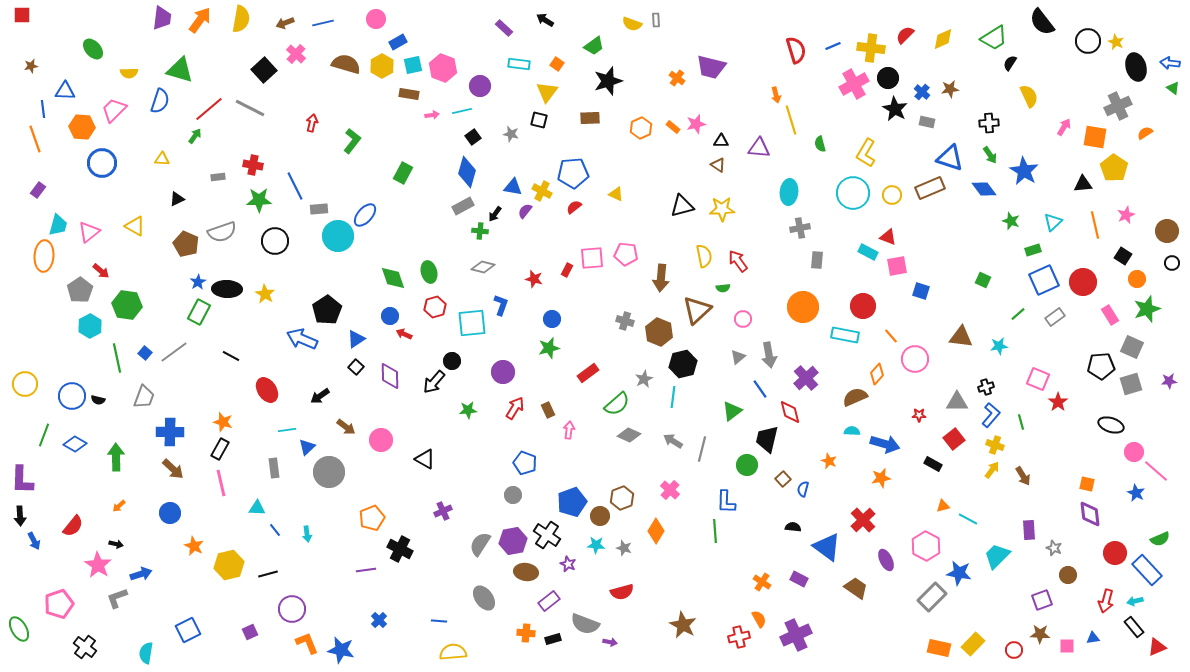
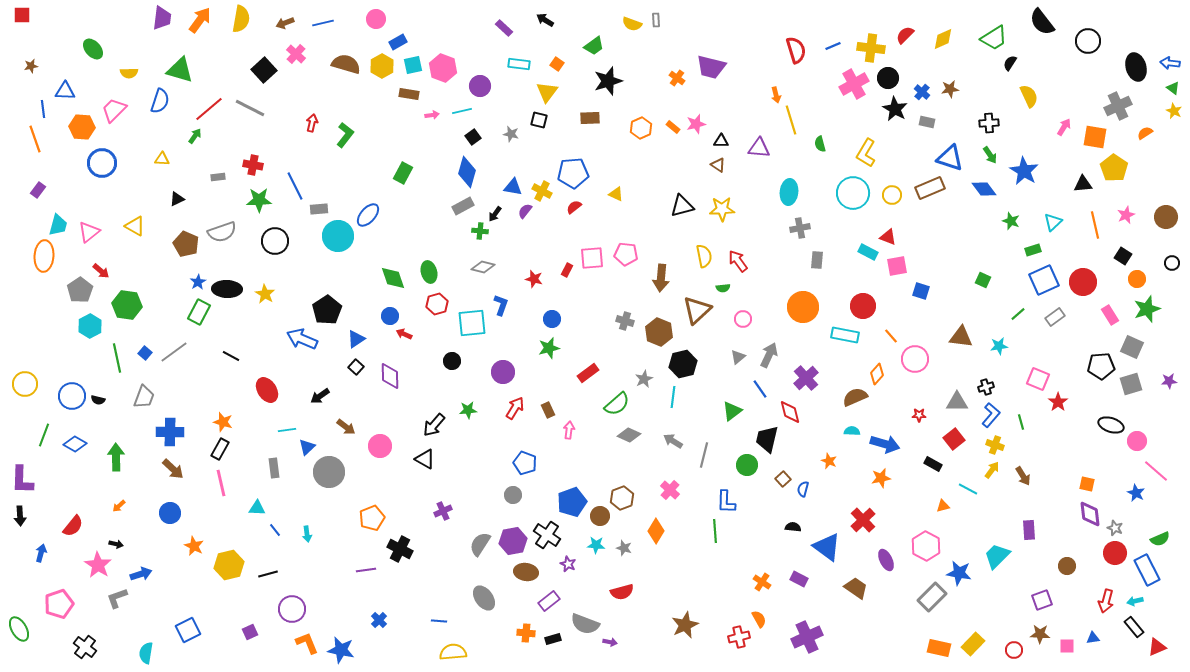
yellow star at (1116, 42): moved 58 px right, 69 px down
green L-shape at (352, 141): moved 7 px left, 6 px up
blue ellipse at (365, 215): moved 3 px right
brown circle at (1167, 231): moved 1 px left, 14 px up
red hexagon at (435, 307): moved 2 px right, 3 px up
gray arrow at (769, 355): rotated 145 degrees counterclockwise
black arrow at (434, 382): moved 43 px down
pink circle at (381, 440): moved 1 px left, 6 px down
gray line at (702, 449): moved 2 px right, 6 px down
pink circle at (1134, 452): moved 3 px right, 11 px up
cyan line at (968, 519): moved 30 px up
blue arrow at (34, 541): moved 7 px right, 12 px down; rotated 138 degrees counterclockwise
gray star at (1054, 548): moved 61 px right, 20 px up
blue rectangle at (1147, 570): rotated 16 degrees clockwise
brown circle at (1068, 575): moved 1 px left, 9 px up
brown star at (683, 625): moved 2 px right; rotated 20 degrees clockwise
purple cross at (796, 635): moved 11 px right, 2 px down
